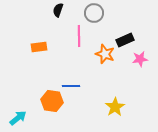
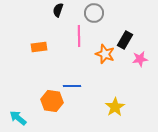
black rectangle: rotated 36 degrees counterclockwise
blue line: moved 1 px right
cyan arrow: rotated 102 degrees counterclockwise
